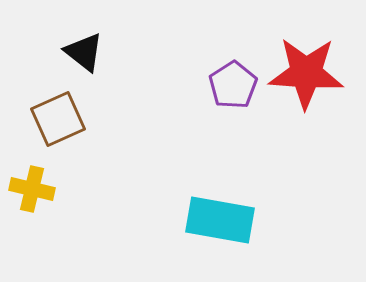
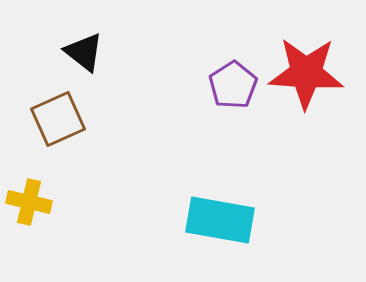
yellow cross: moved 3 px left, 13 px down
